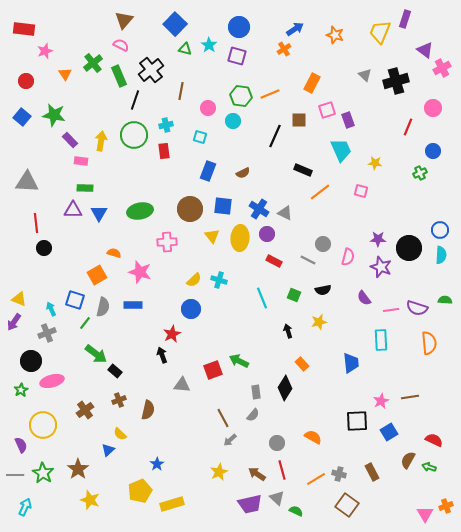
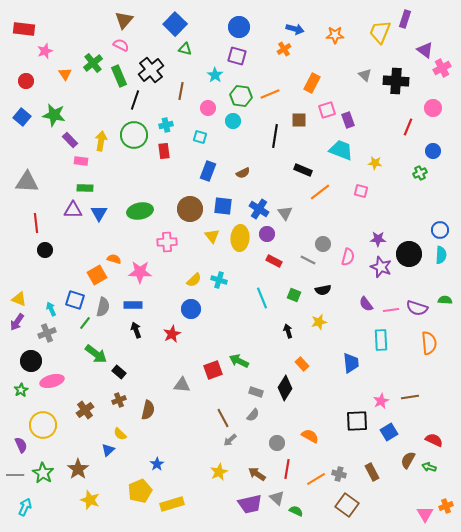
blue arrow at (295, 29): rotated 48 degrees clockwise
orange star at (335, 35): rotated 18 degrees counterclockwise
cyan star at (209, 45): moved 6 px right, 30 px down
black cross at (396, 81): rotated 20 degrees clockwise
black line at (275, 136): rotated 15 degrees counterclockwise
cyan trapezoid at (341, 150): rotated 45 degrees counterclockwise
gray triangle at (285, 213): rotated 28 degrees clockwise
black circle at (44, 248): moved 1 px right, 2 px down
black circle at (409, 248): moved 6 px down
orange semicircle at (114, 253): moved 6 px down
pink star at (140, 272): rotated 15 degrees counterclockwise
purple semicircle at (364, 298): moved 2 px right, 6 px down
purple arrow at (14, 322): moved 3 px right
black arrow at (162, 355): moved 26 px left, 25 px up
black rectangle at (115, 371): moved 4 px right, 1 px down
gray rectangle at (256, 392): rotated 64 degrees counterclockwise
orange semicircle at (313, 437): moved 3 px left, 1 px up
red line at (282, 470): moved 5 px right, 1 px up; rotated 24 degrees clockwise
